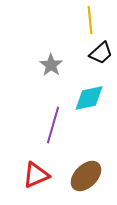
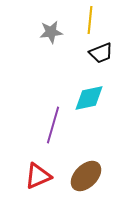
yellow line: rotated 12 degrees clockwise
black trapezoid: rotated 20 degrees clockwise
gray star: moved 33 px up; rotated 30 degrees clockwise
red triangle: moved 2 px right, 1 px down
